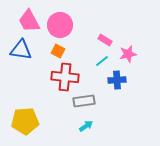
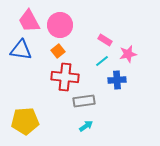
orange square: rotated 24 degrees clockwise
